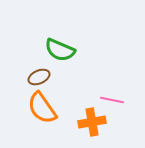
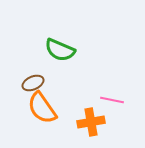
brown ellipse: moved 6 px left, 6 px down
orange cross: moved 1 px left
